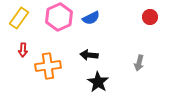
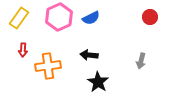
gray arrow: moved 2 px right, 2 px up
